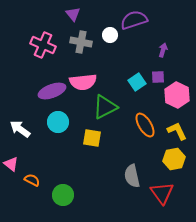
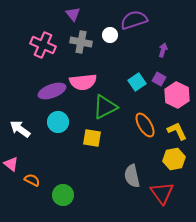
purple square: moved 1 px right, 2 px down; rotated 32 degrees clockwise
